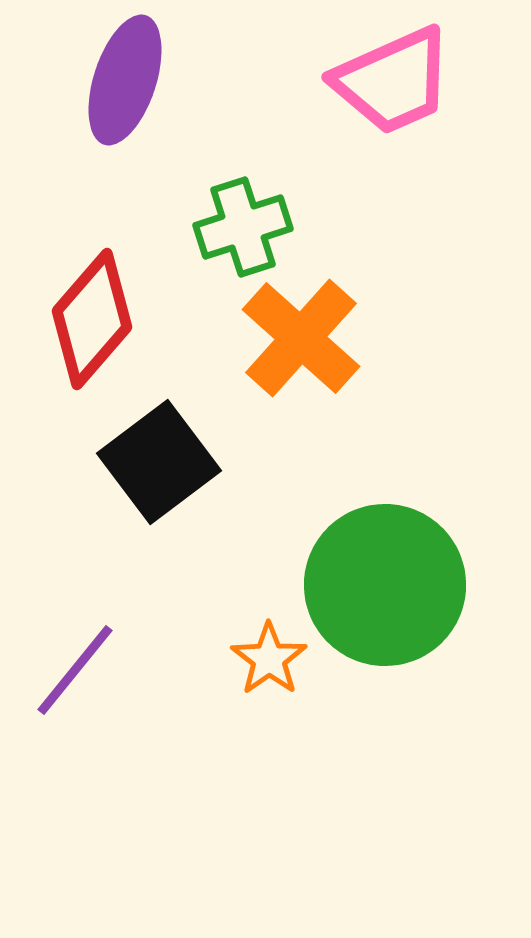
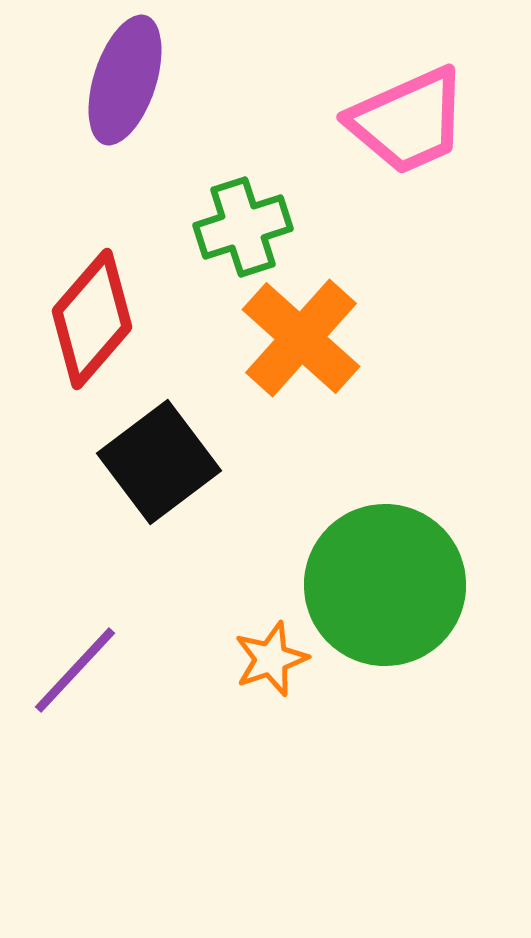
pink trapezoid: moved 15 px right, 40 px down
orange star: moved 2 px right; rotated 16 degrees clockwise
purple line: rotated 4 degrees clockwise
